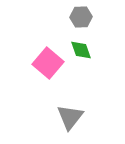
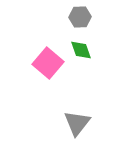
gray hexagon: moved 1 px left
gray triangle: moved 7 px right, 6 px down
